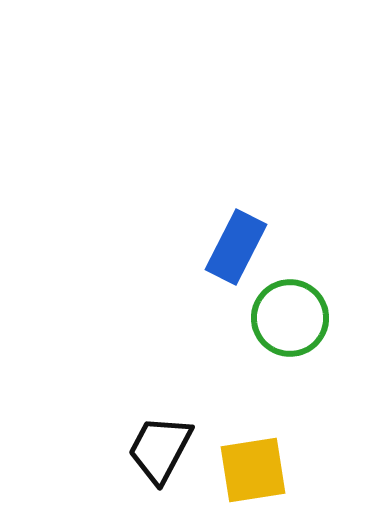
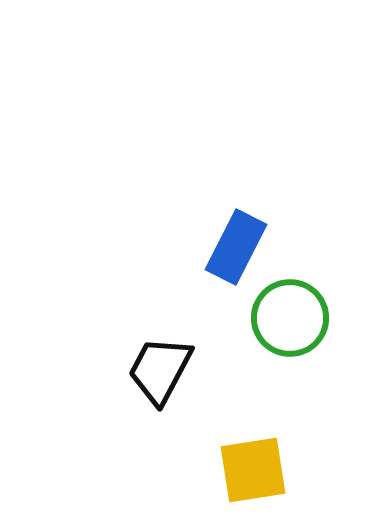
black trapezoid: moved 79 px up
